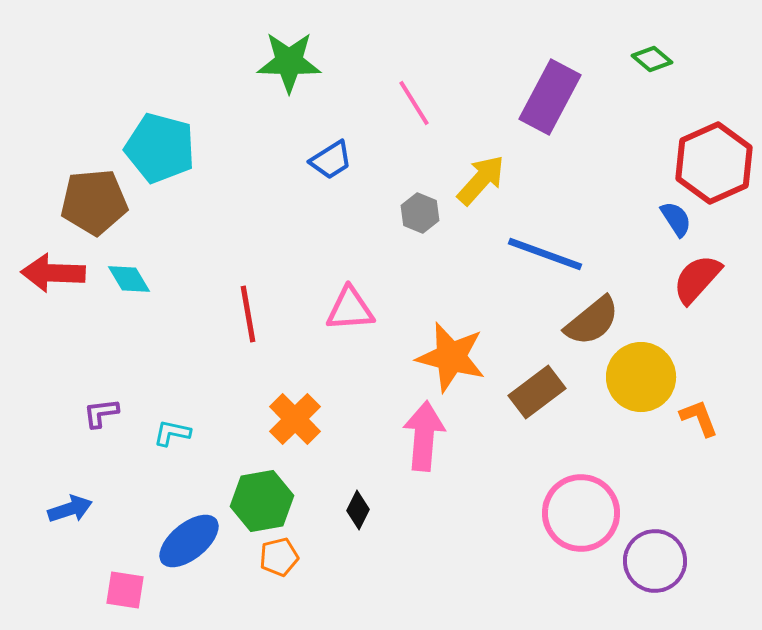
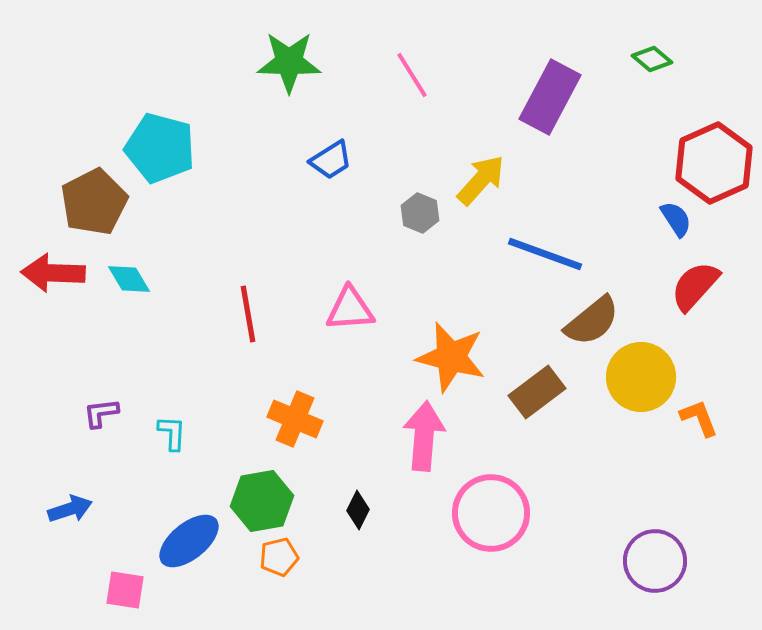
pink line: moved 2 px left, 28 px up
brown pentagon: rotated 22 degrees counterclockwise
red semicircle: moved 2 px left, 7 px down
orange cross: rotated 22 degrees counterclockwise
cyan L-shape: rotated 81 degrees clockwise
pink circle: moved 90 px left
